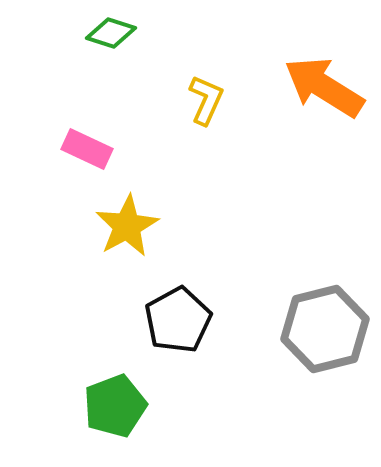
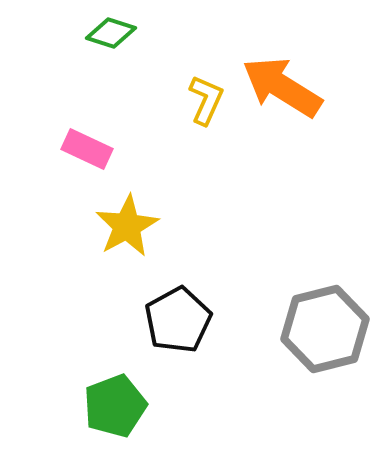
orange arrow: moved 42 px left
